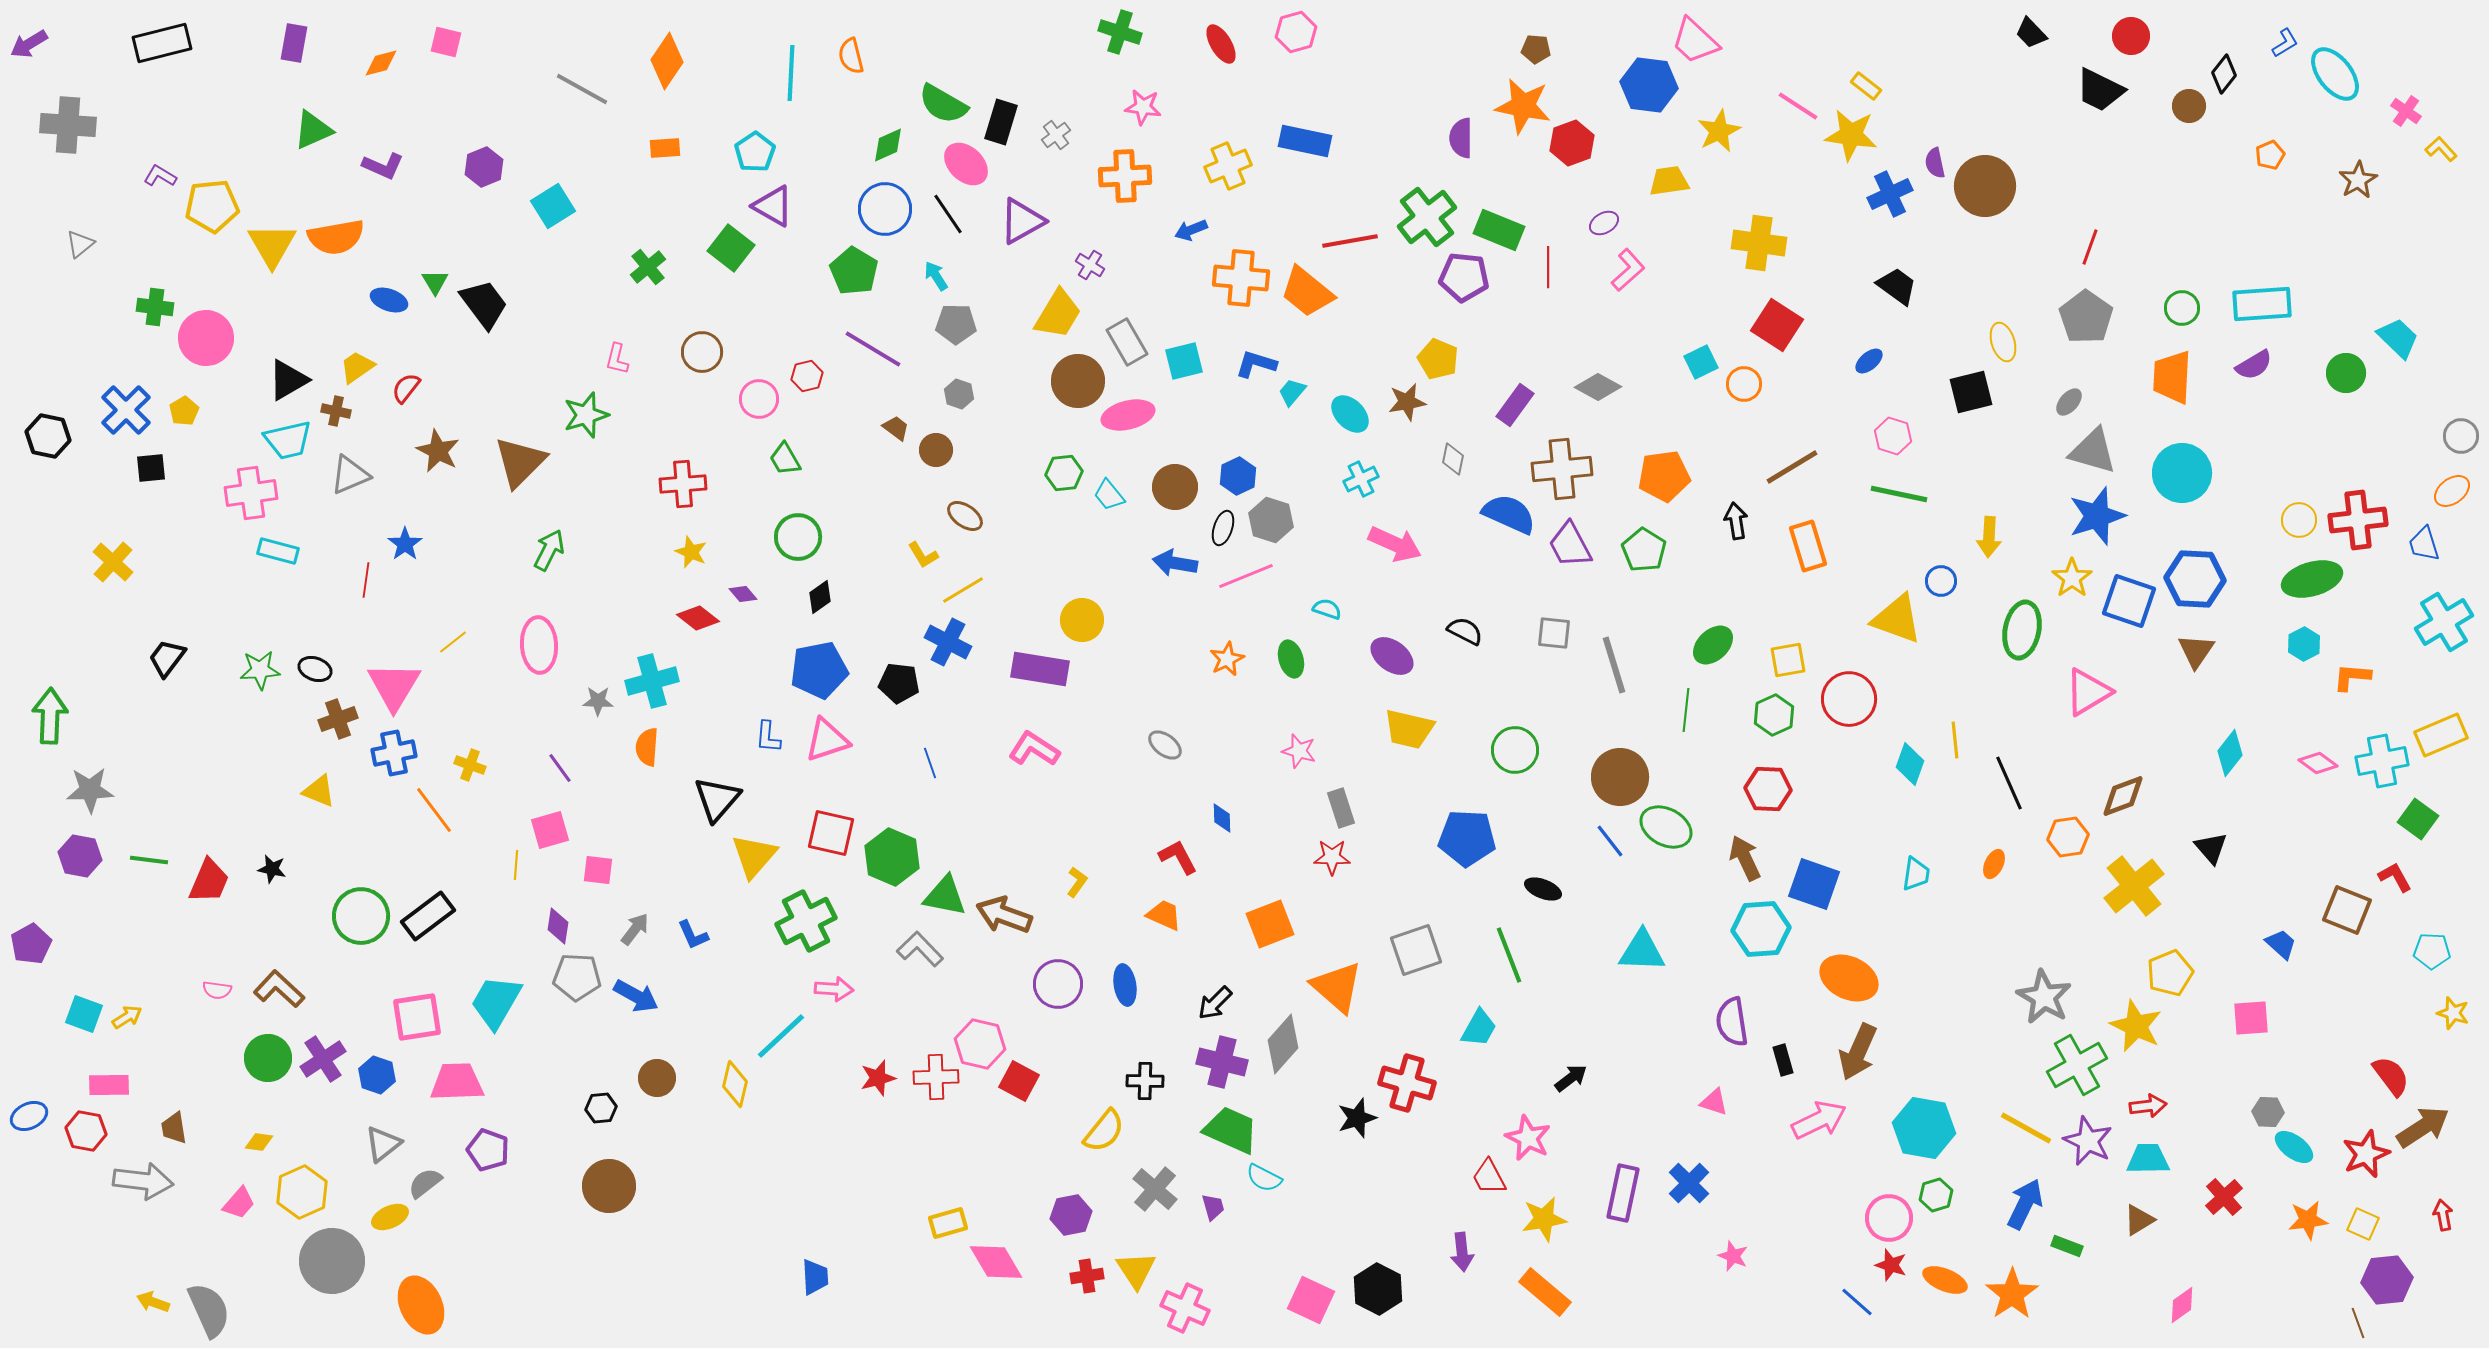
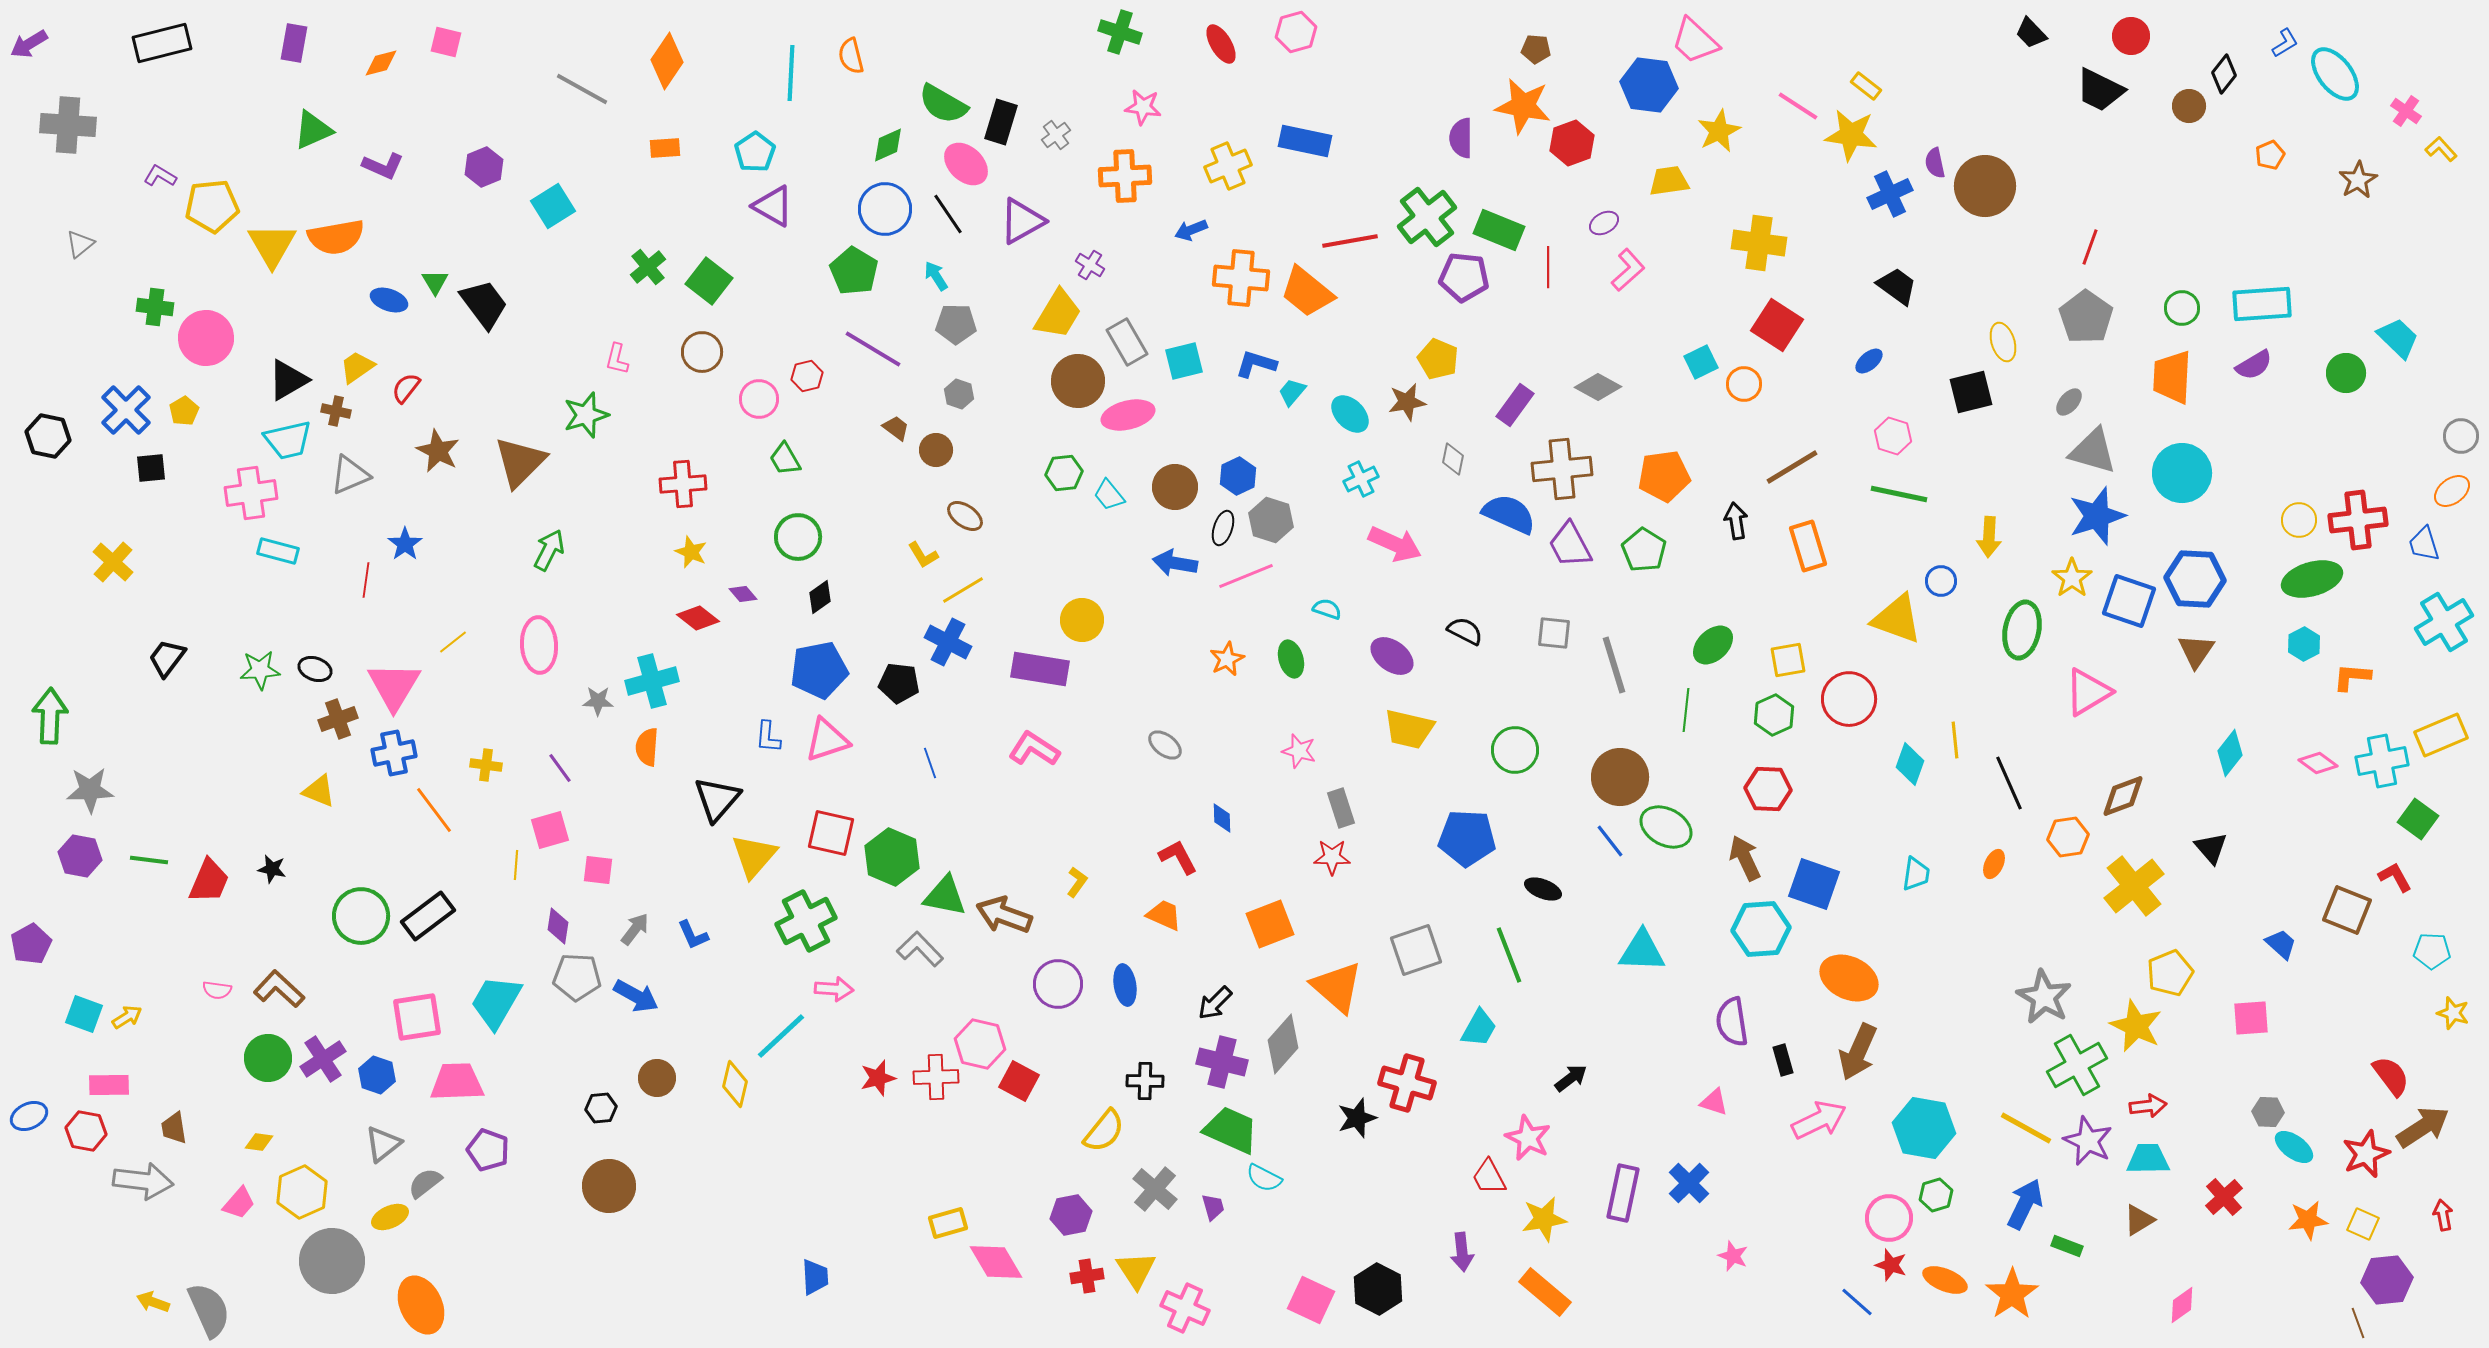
green square at (731, 248): moved 22 px left, 33 px down
yellow cross at (470, 765): moved 16 px right; rotated 12 degrees counterclockwise
